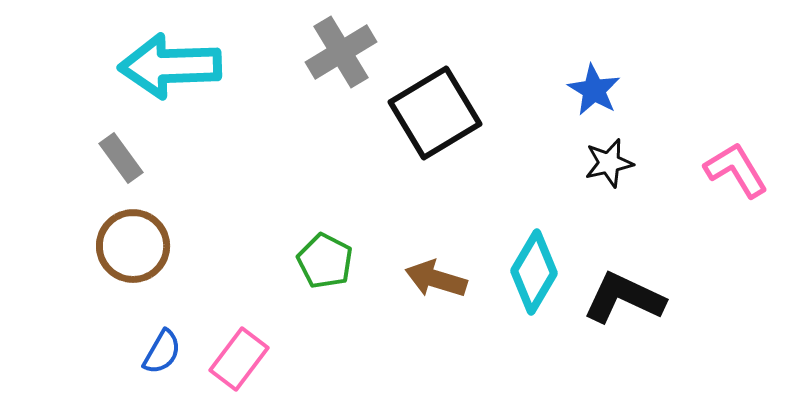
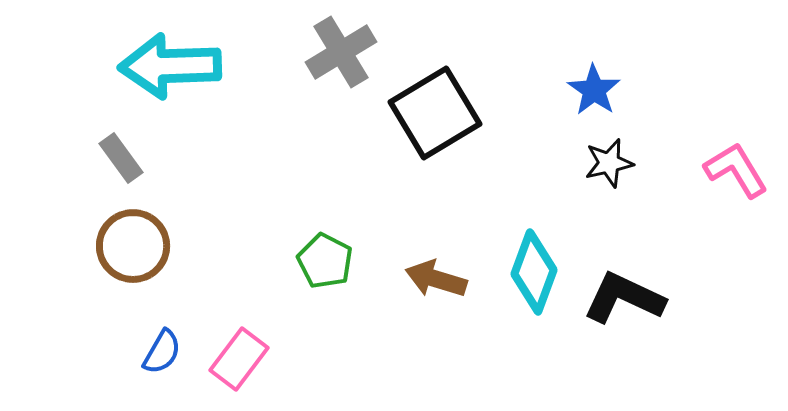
blue star: rotated 4 degrees clockwise
cyan diamond: rotated 10 degrees counterclockwise
